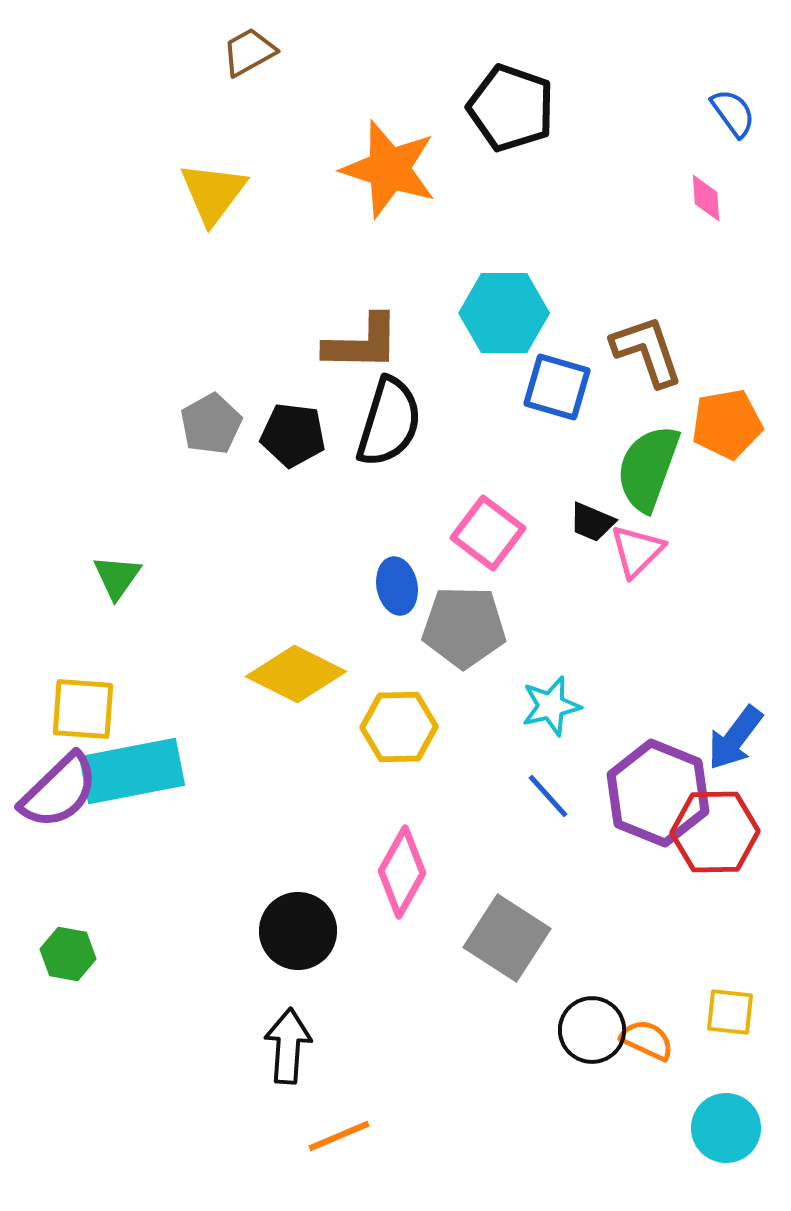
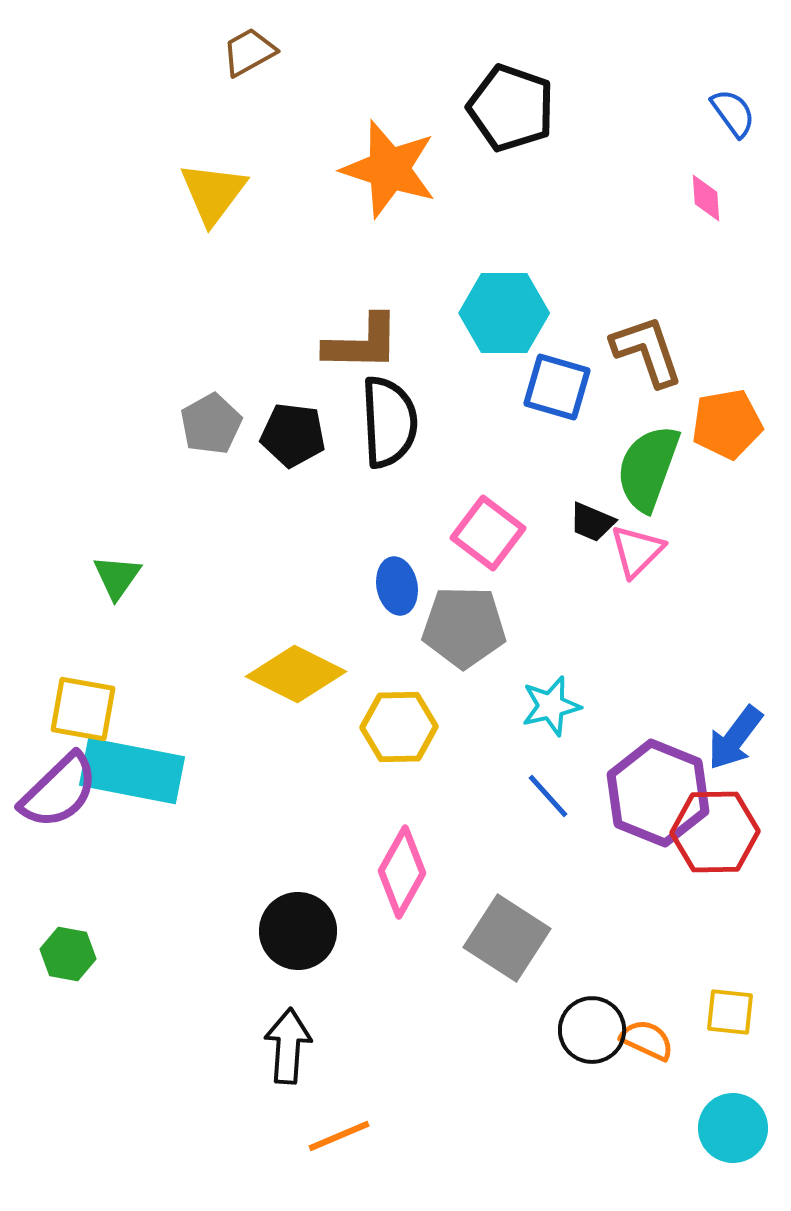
black semicircle at (389, 422): rotated 20 degrees counterclockwise
yellow square at (83, 709): rotated 6 degrees clockwise
cyan rectangle at (132, 771): rotated 22 degrees clockwise
cyan circle at (726, 1128): moved 7 px right
